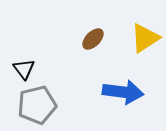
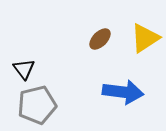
brown ellipse: moved 7 px right
